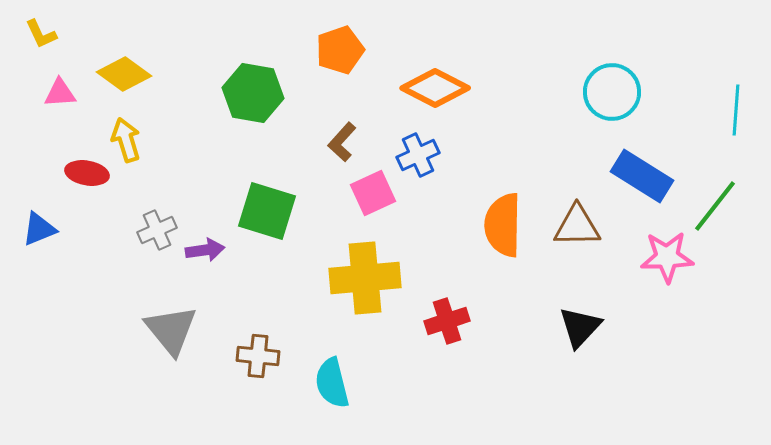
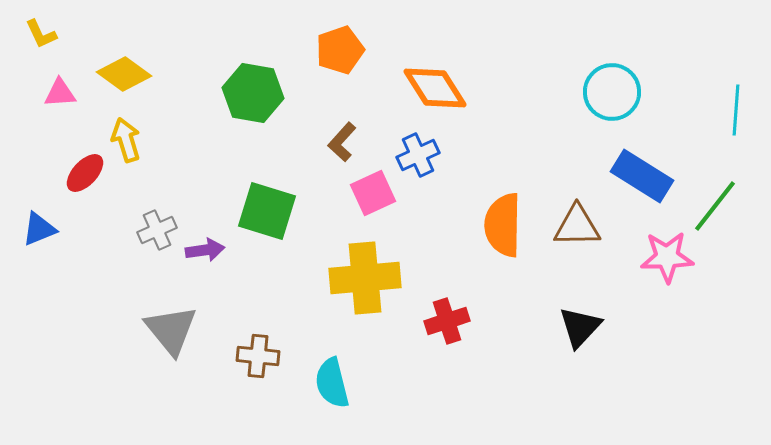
orange diamond: rotated 30 degrees clockwise
red ellipse: moved 2 px left; rotated 57 degrees counterclockwise
